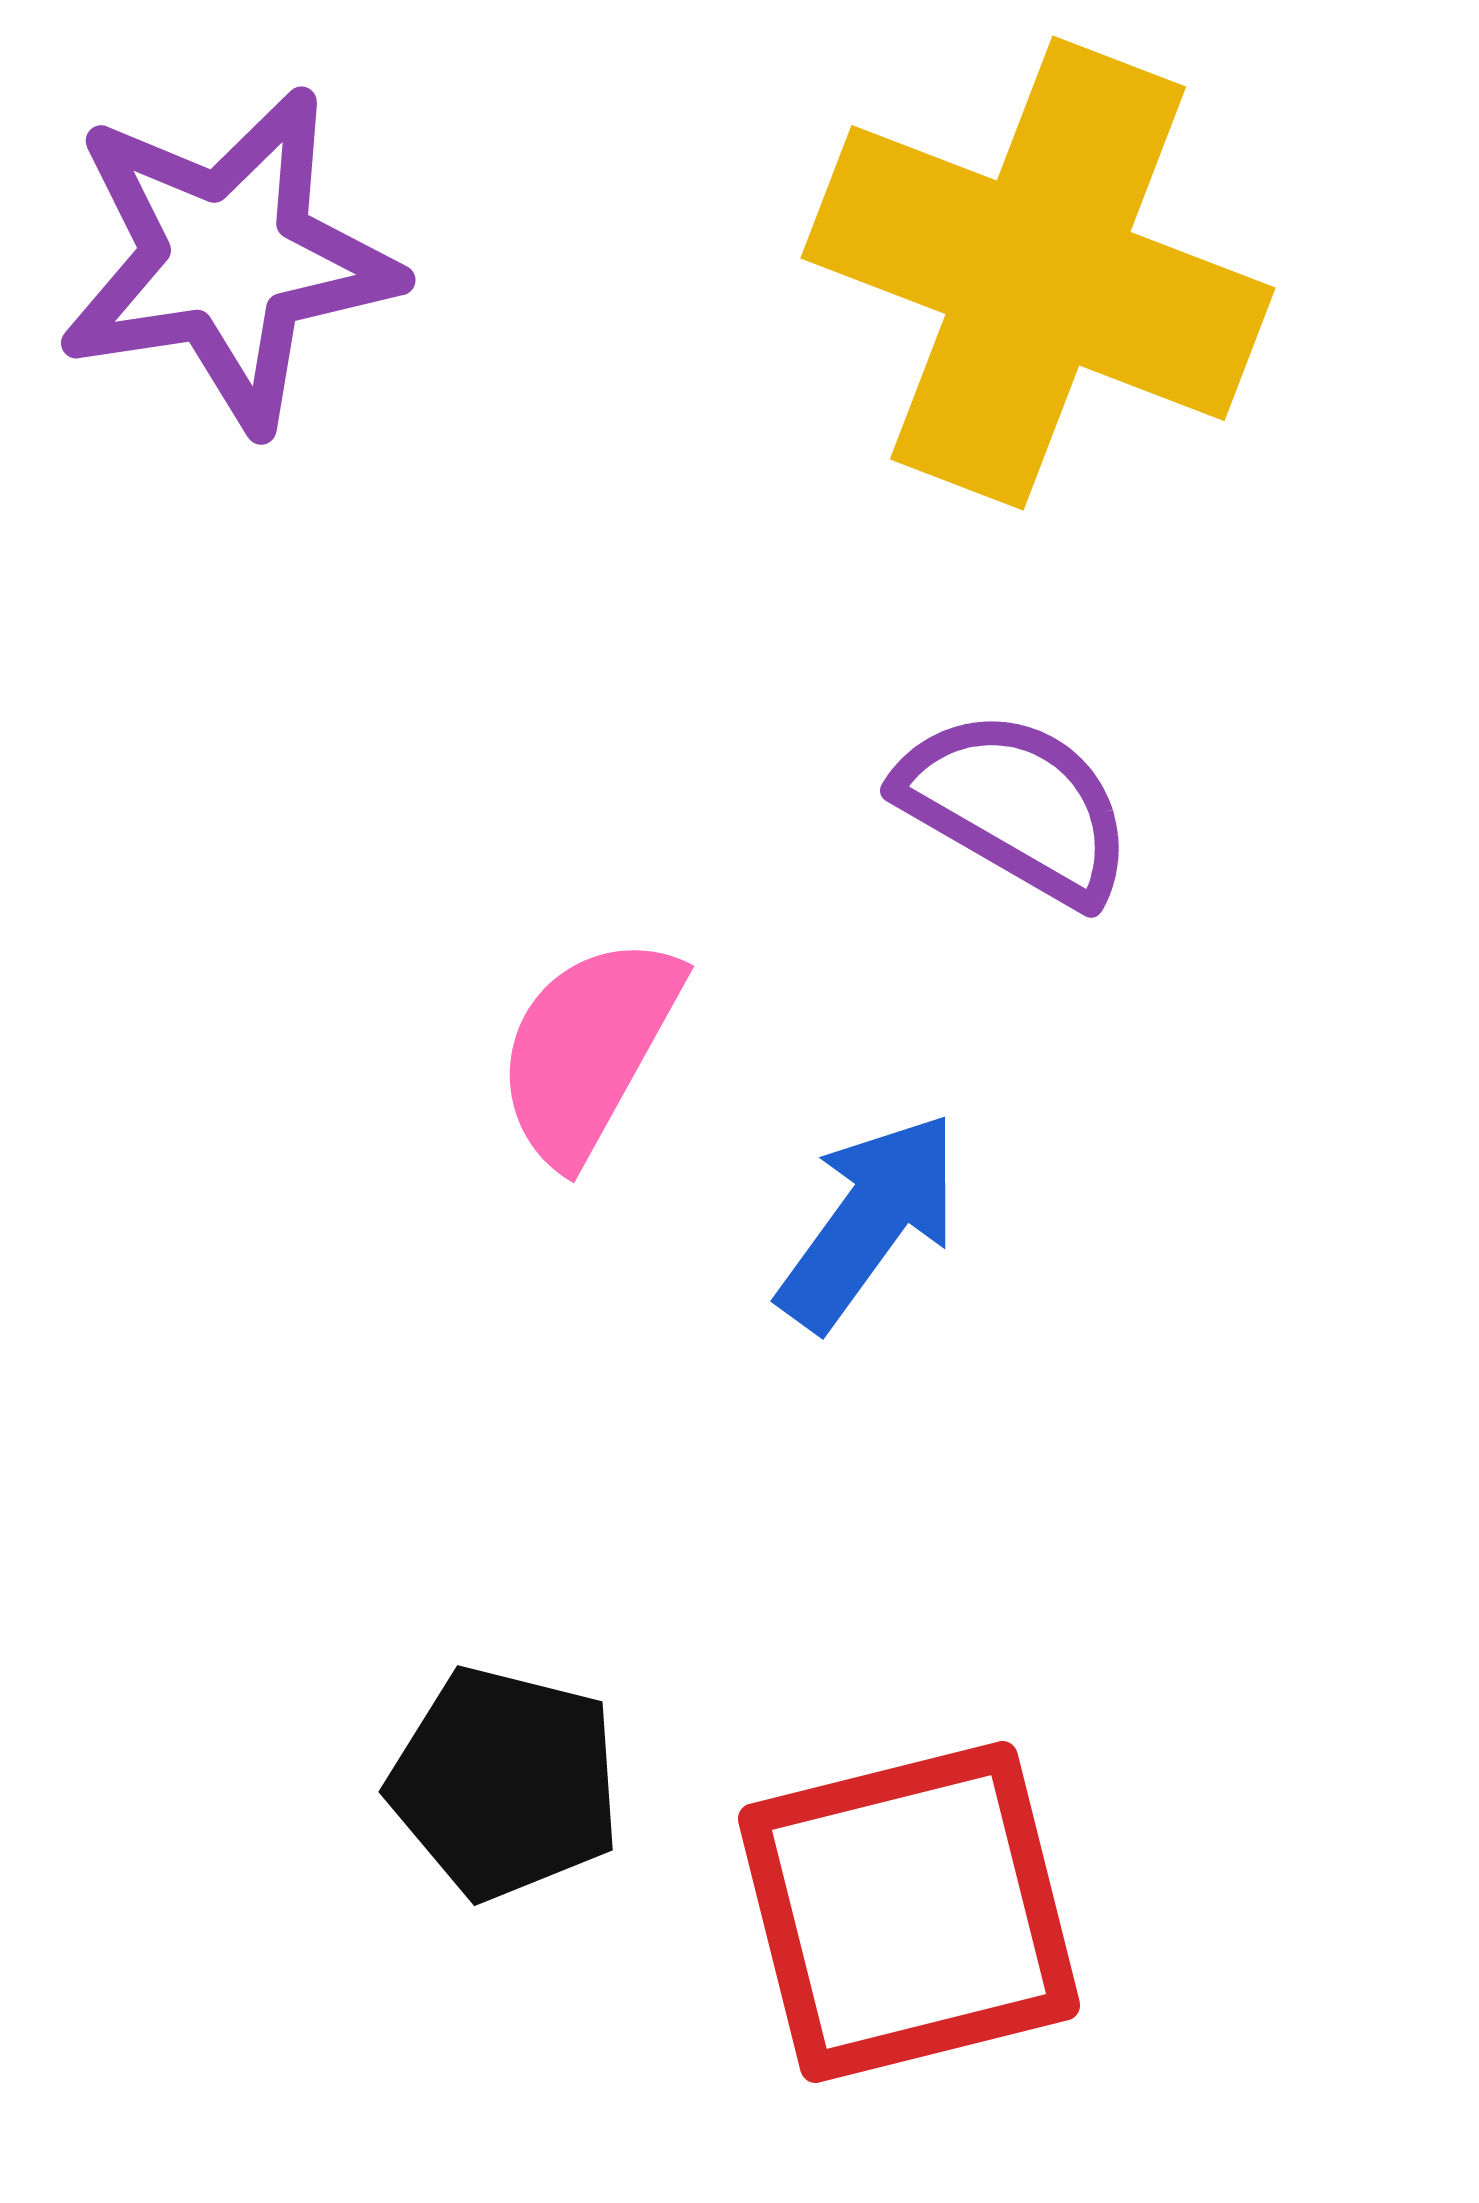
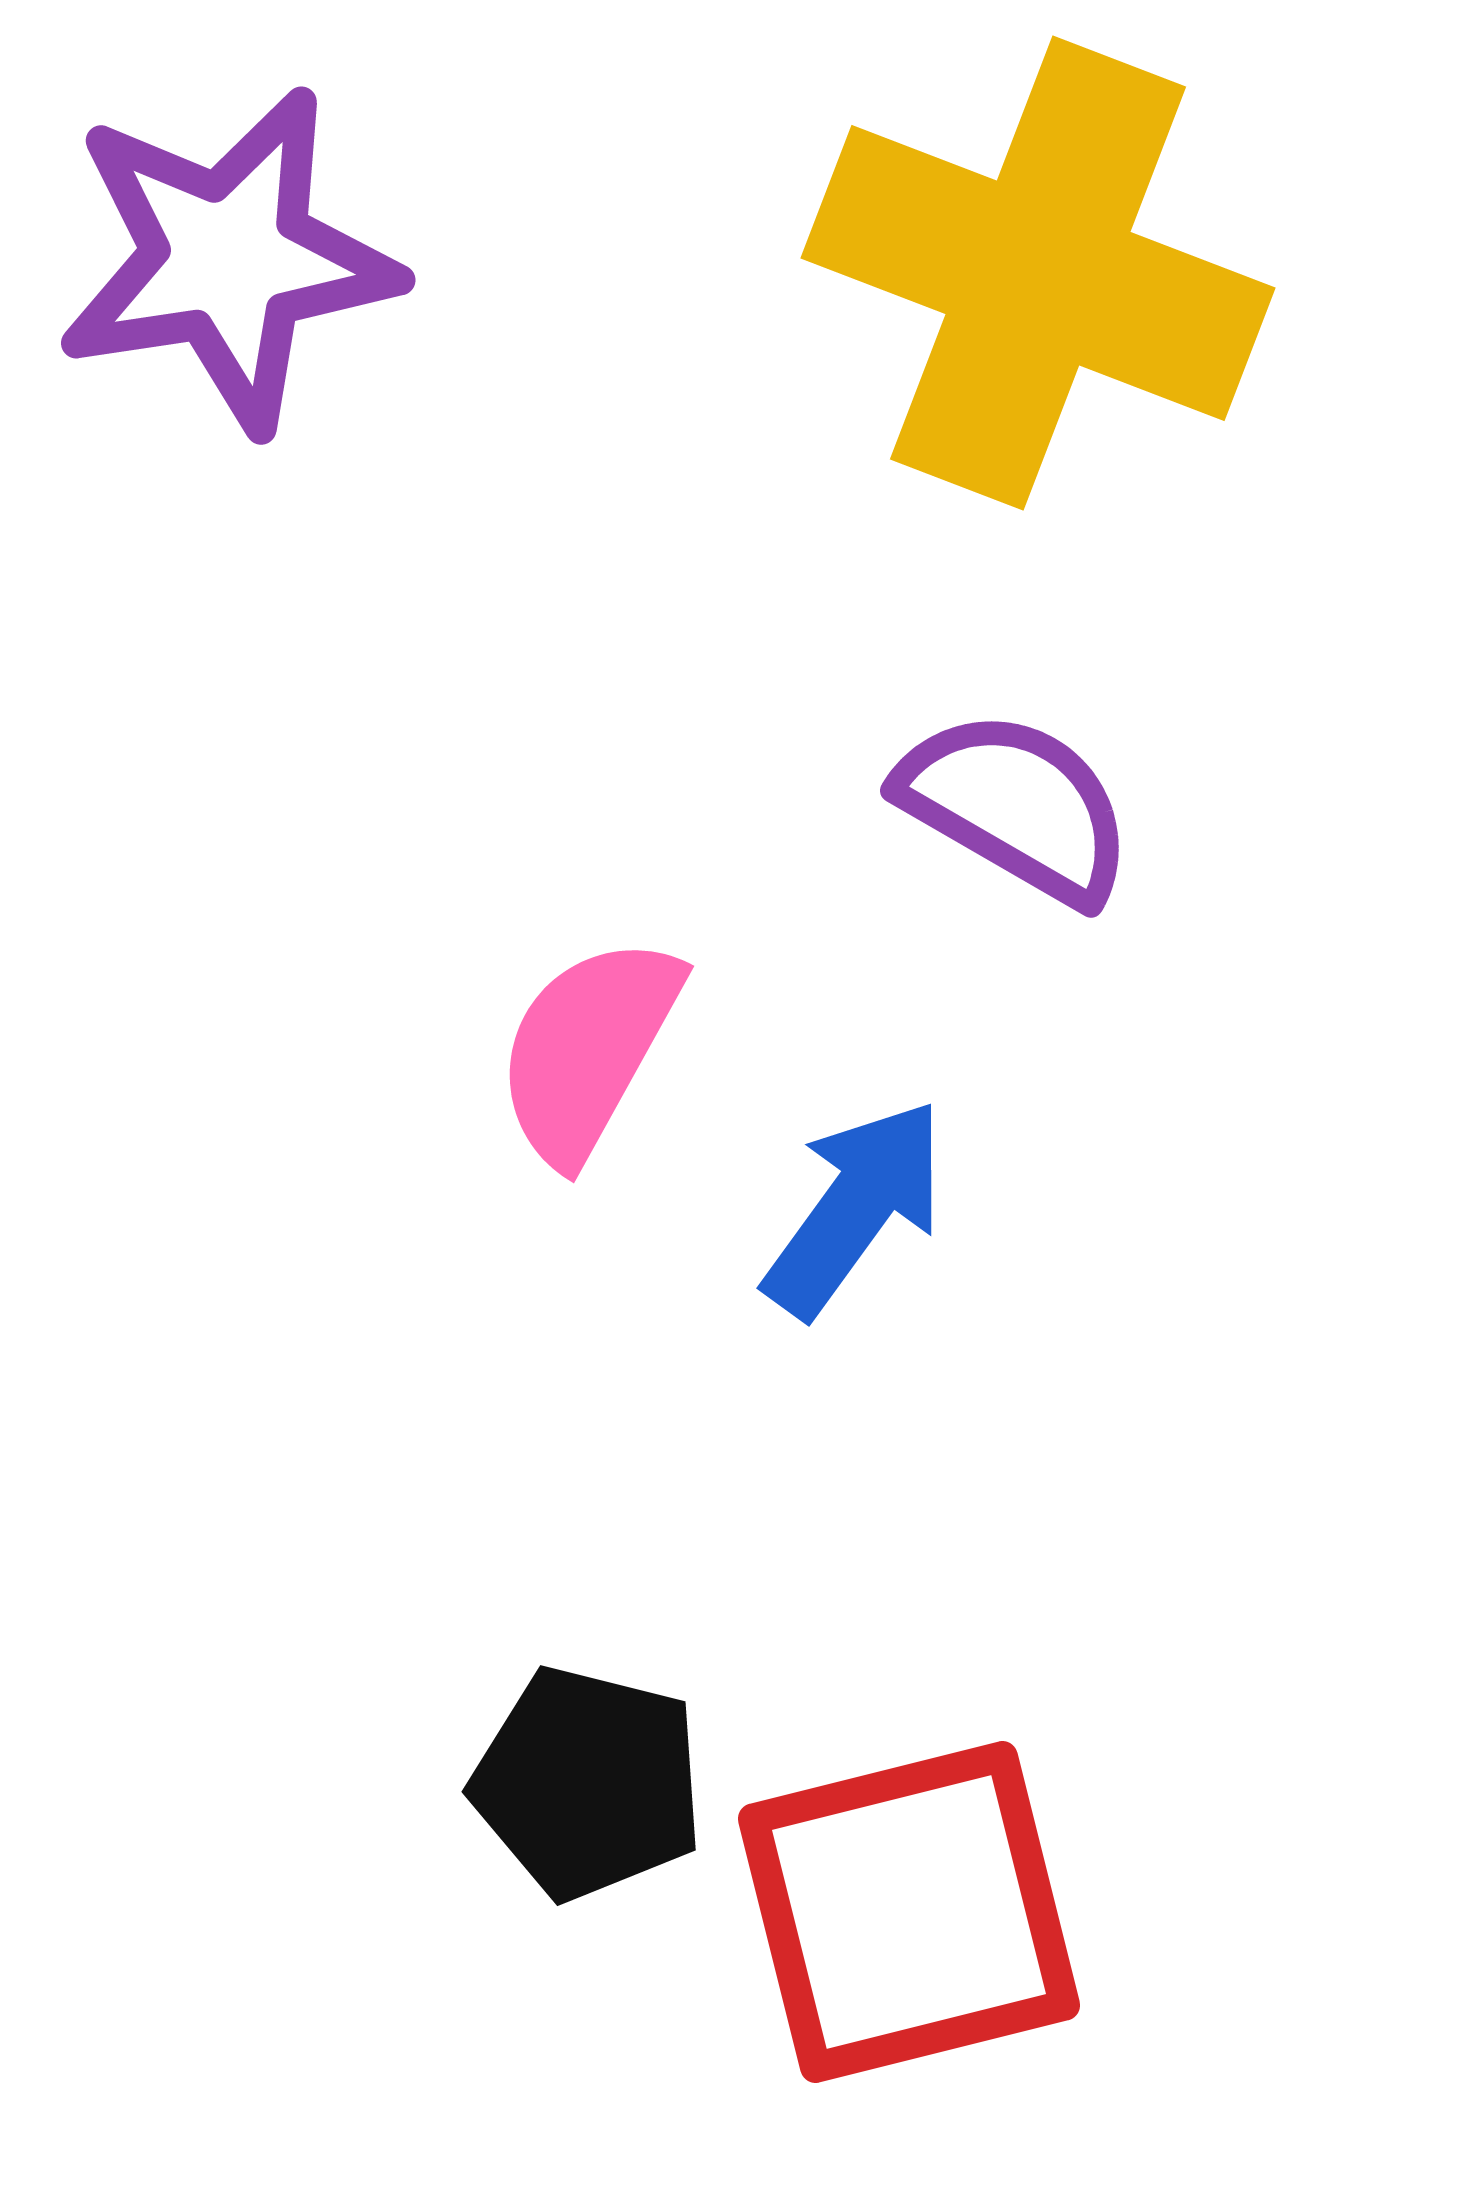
blue arrow: moved 14 px left, 13 px up
black pentagon: moved 83 px right
